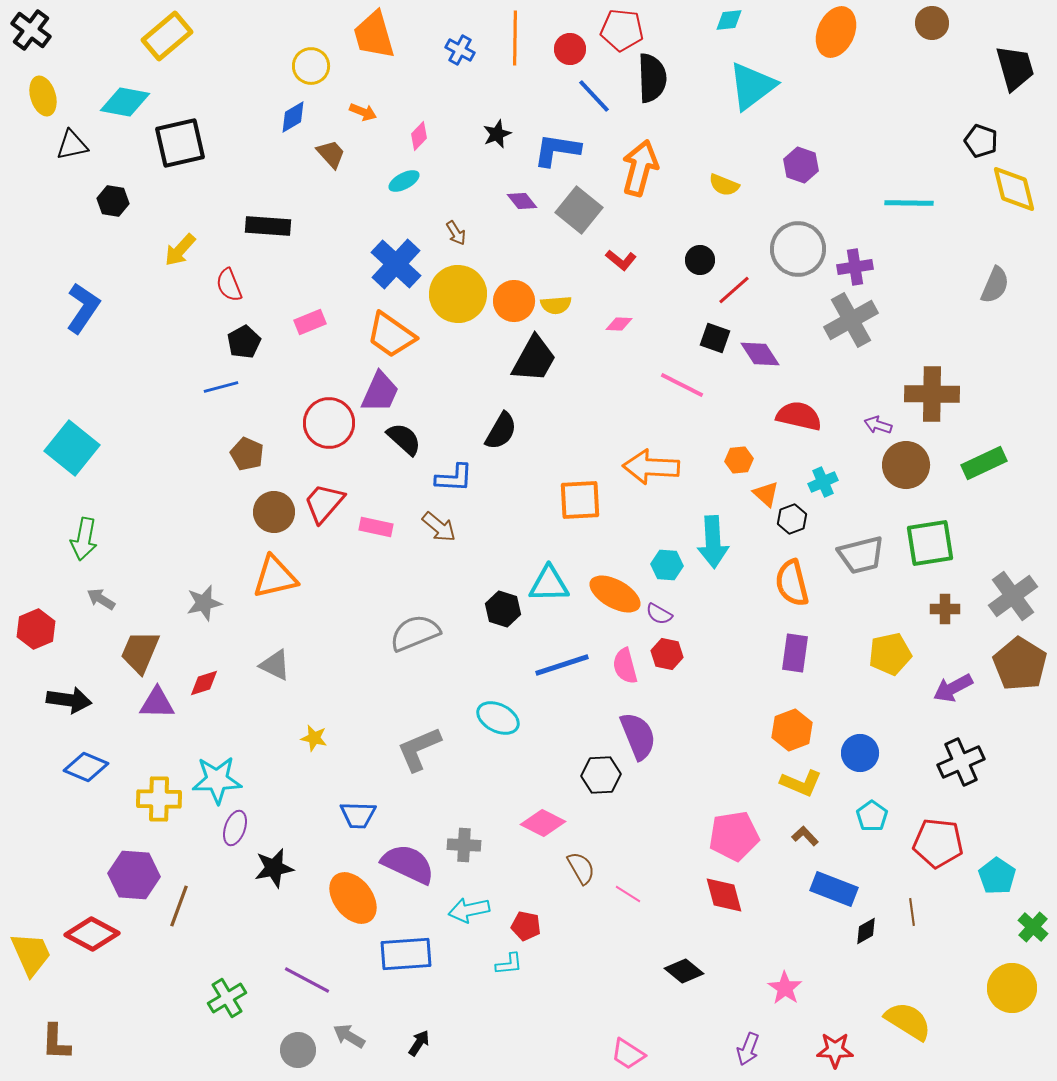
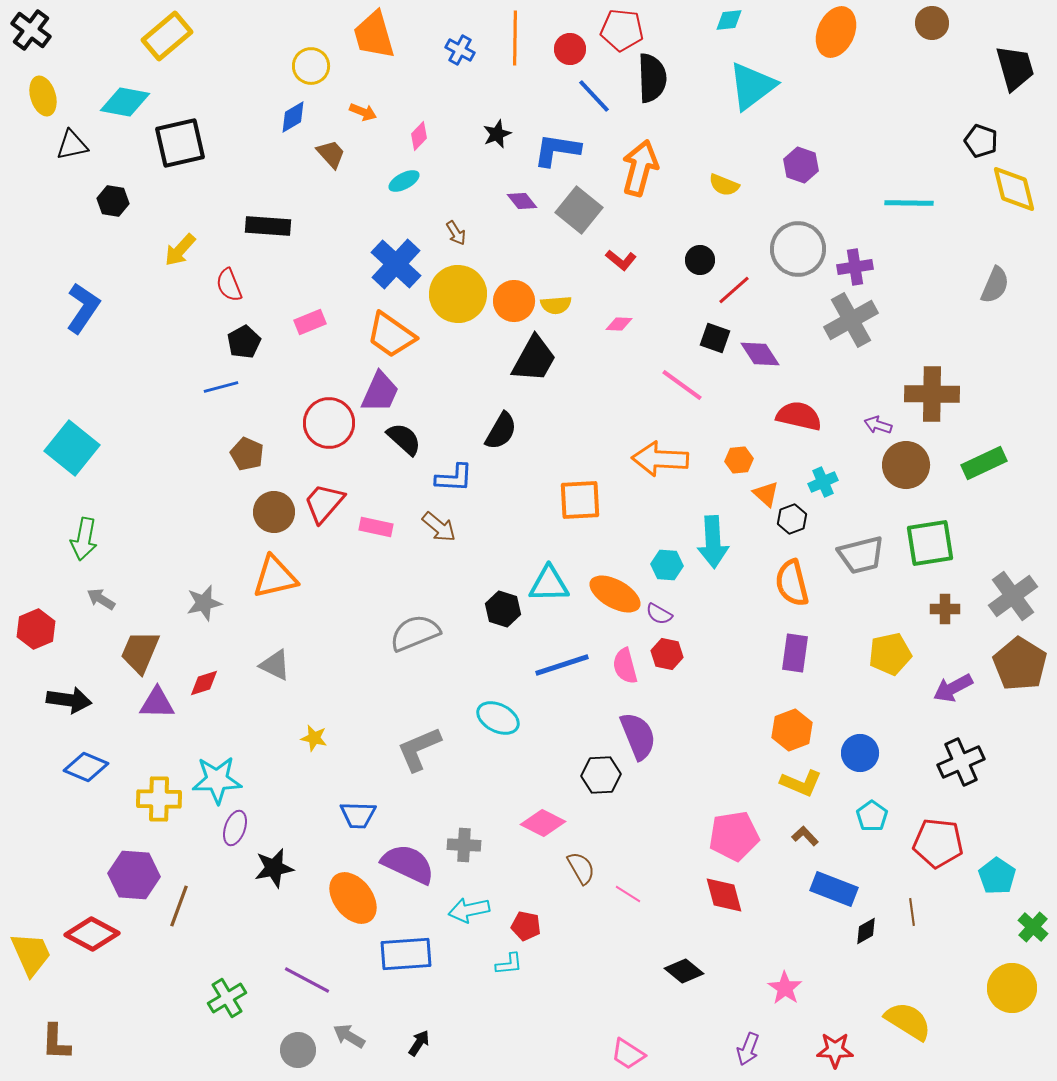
pink line at (682, 385): rotated 9 degrees clockwise
orange arrow at (651, 467): moved 9 px right, 8 px up
